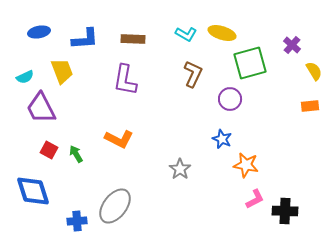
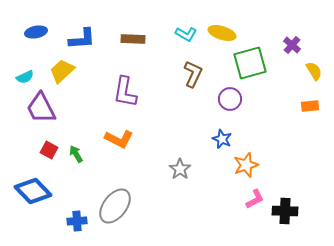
blue ellipse: moved 3 px left
blue L-shape: moved 3 px left
yellow trapezoid: rotated 112 degrees counterclockwise
purple L-shape: moved 12 px down
orange star: rotated 30 degrees counterclockwise
blue diamond: rotated 27 degrees counterclockwise
